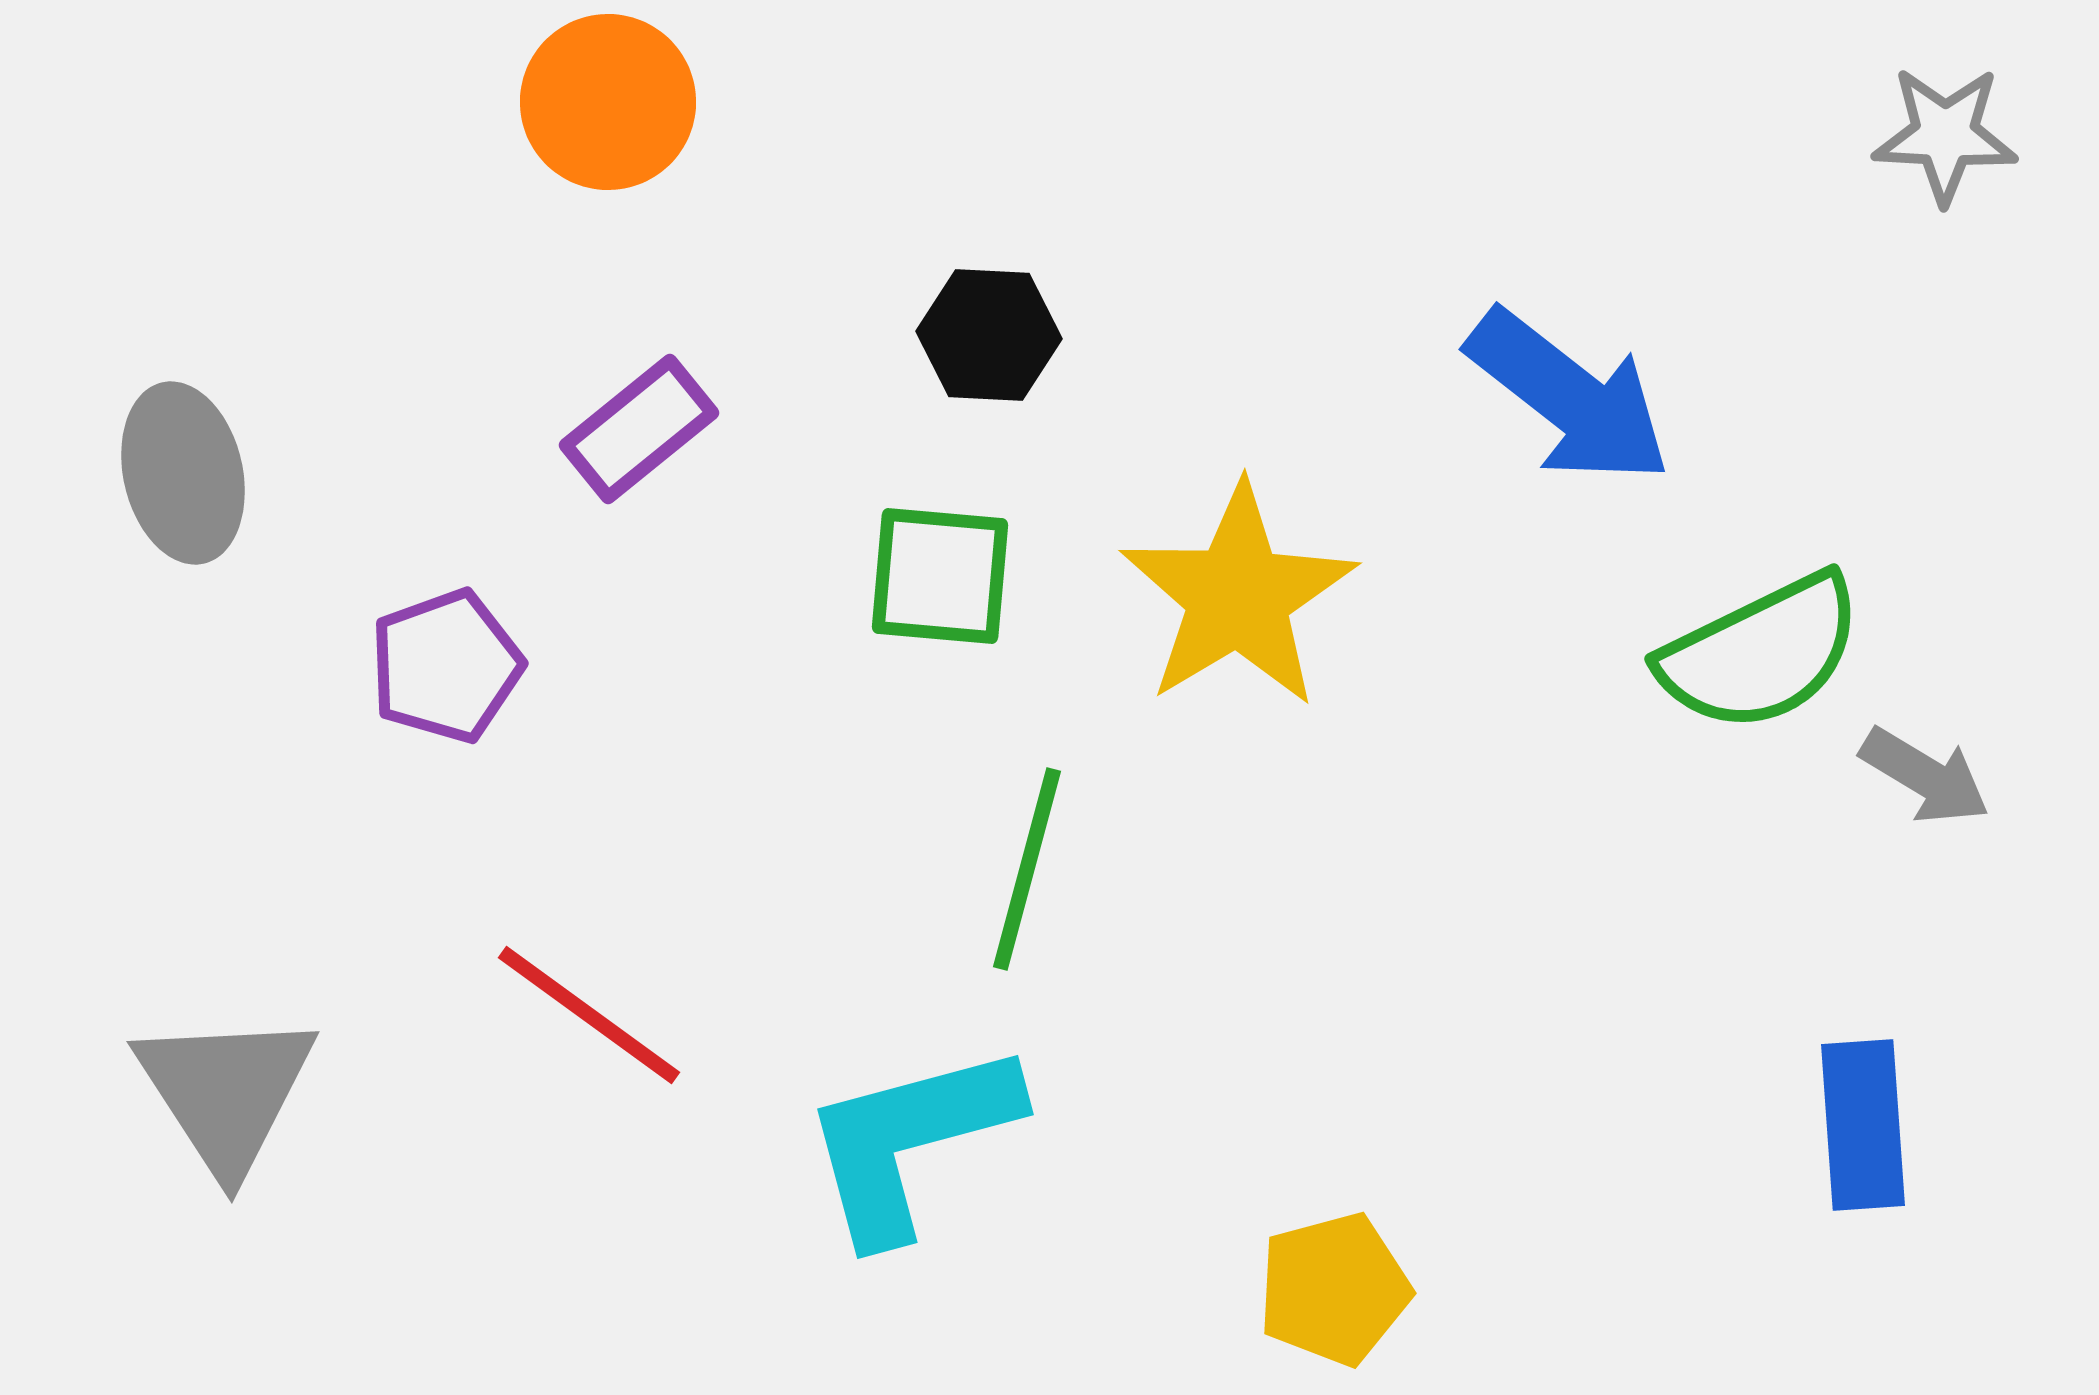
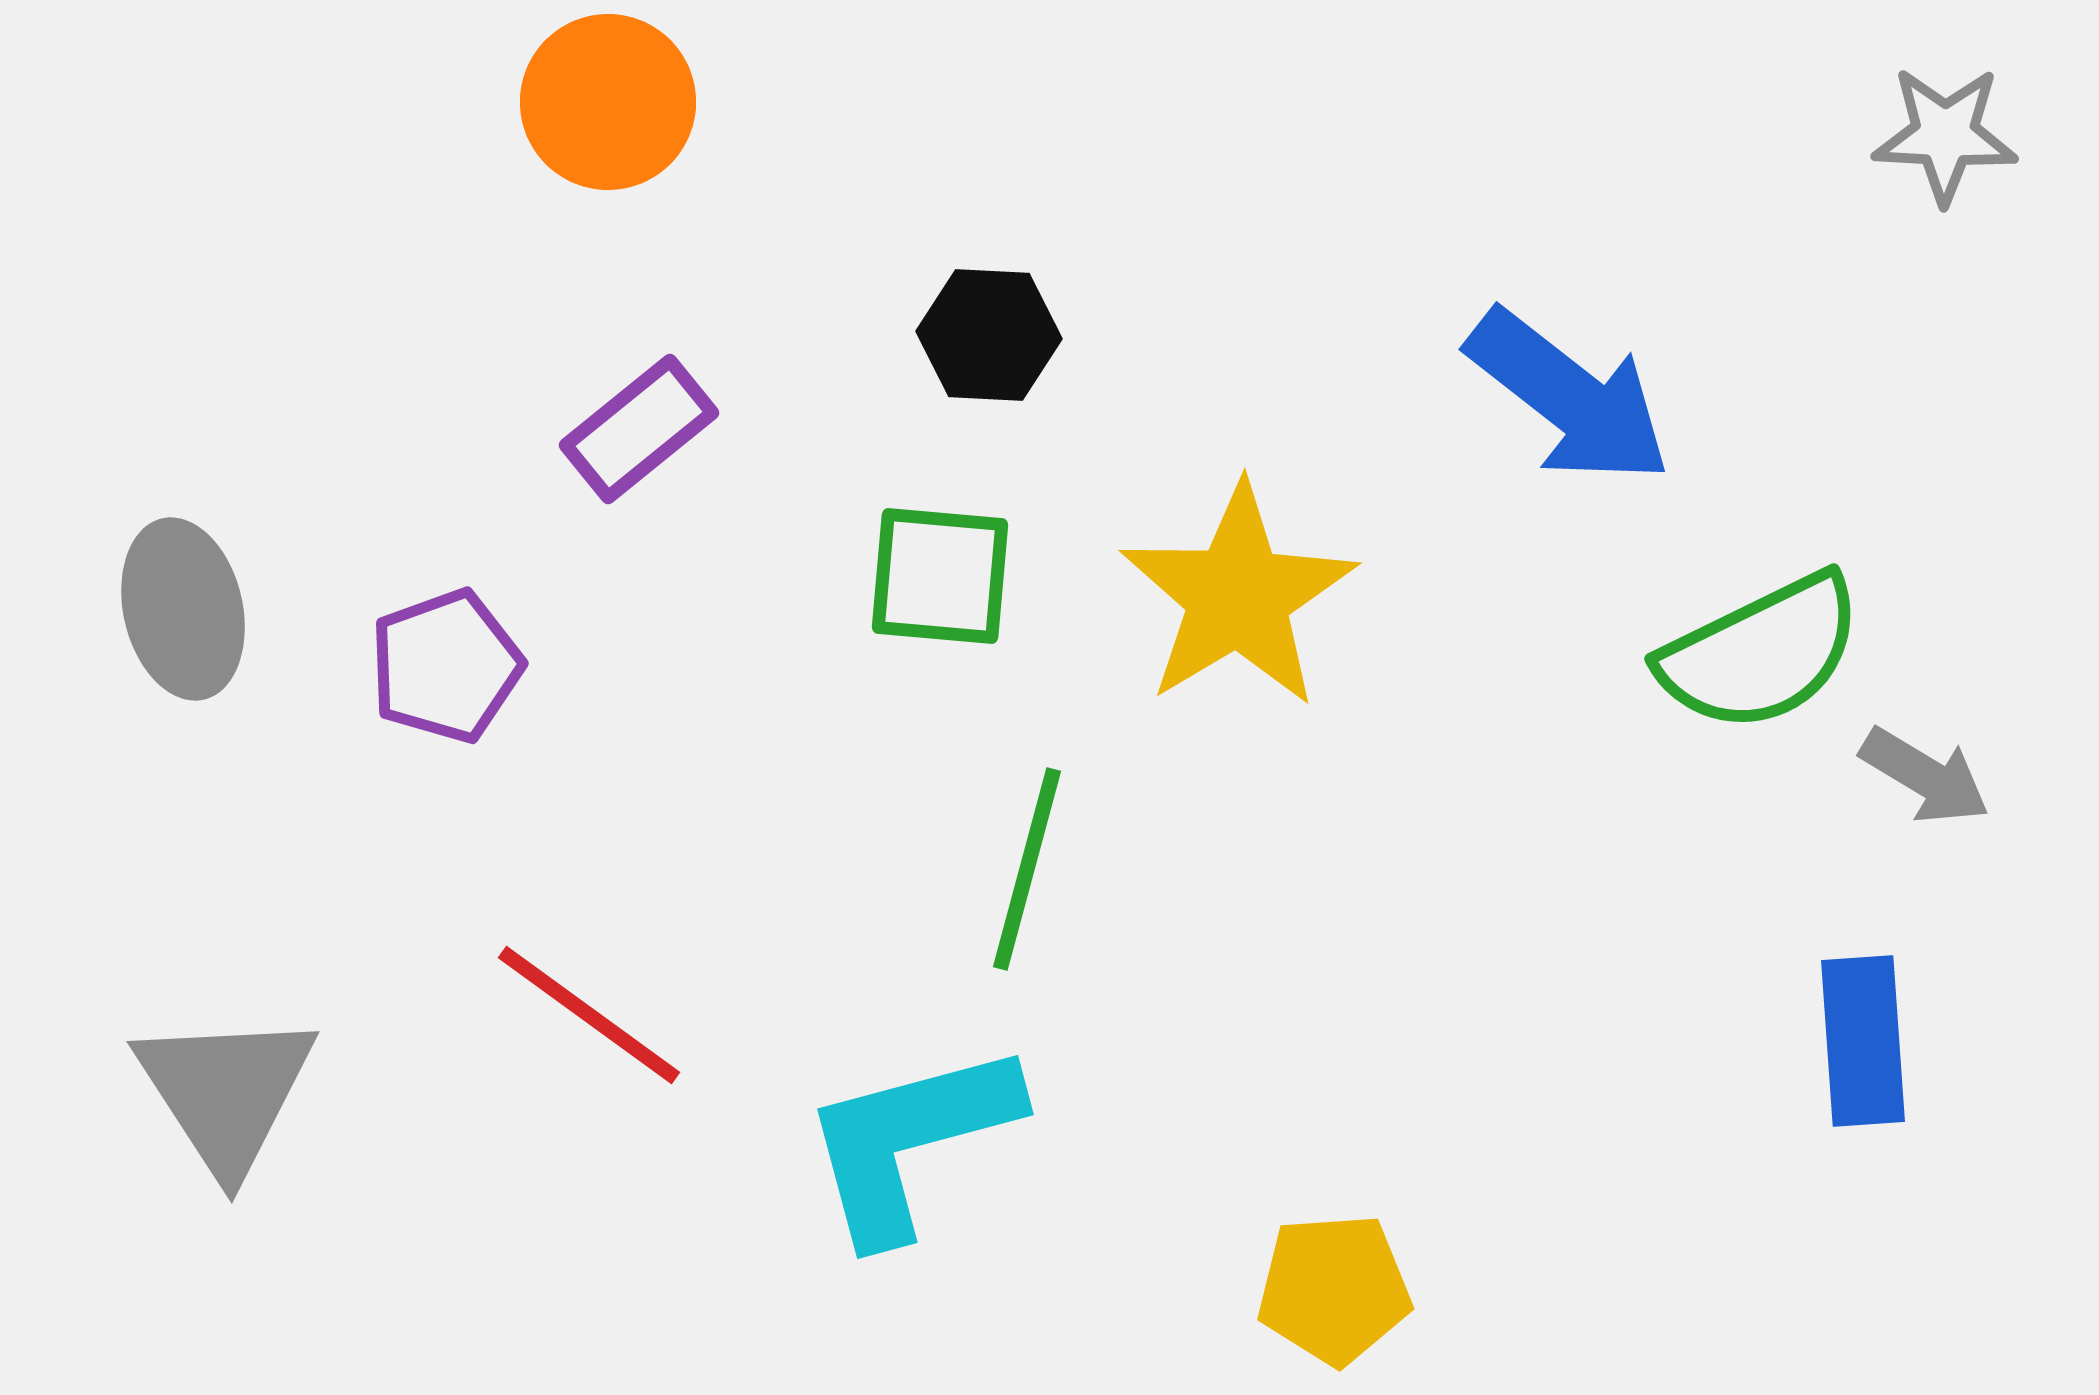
gray ellipse: moved 136 px down
blue rectangle: moved 84 px up
yellow pentagon: rotated 11 degrees clockwise
